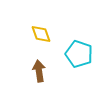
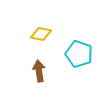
yellow diamond: rotated 60 degrees counterclockwise
